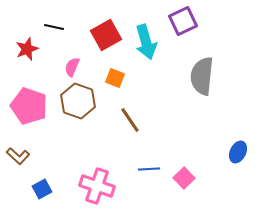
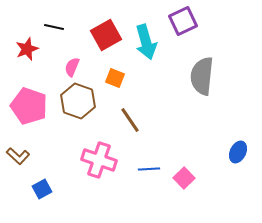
pink cross: moved 2 px right, 26 px up
